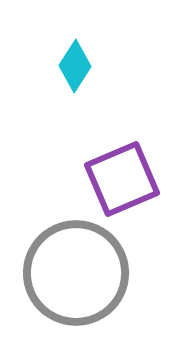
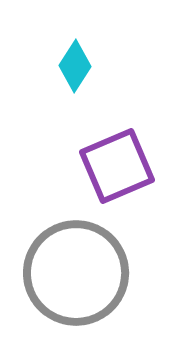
purple square: moved 5 px left, 13 px up
